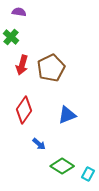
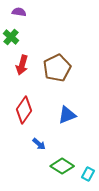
brown pentagon: moved 6 px right
